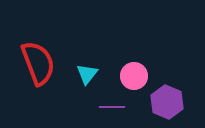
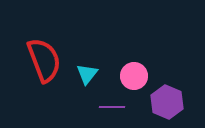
red semicircle: moved 6 px right, 3 px up
